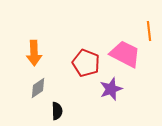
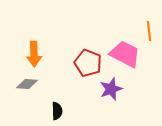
orange arrow: moved 1 px down
red pentagon: moved 2 px right
gray diamond: moved 11 px left, 4 px up; rotated 40 degrees clockwise
